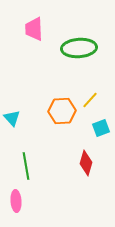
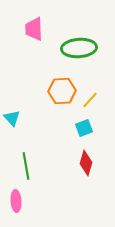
orange hexagon: moved 20 px up
cyan square: moved 17 px left
